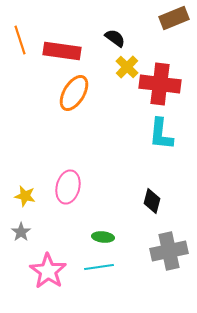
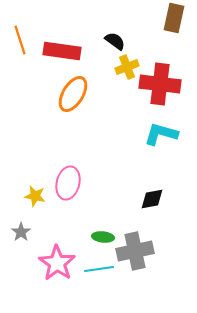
brown rectangle: rotated 56 degrees counterclockwise
black semicircle: moved 3 px down
yellow cross: rotated 25 degrees clockwise
orange ellipse: moved 1 px left, 1 px down
cyan L-shape: rotated 100 degrees clockwise
pink ellipse: moved 4 px up
yellow star: moved 10 px right
black diamond: moved 2 px up; rotated 65 degrees clockwise
gray cross: moved 34 px left
cyan line: moved 2 px down
pink star: moved 9 px right, 8 px up
